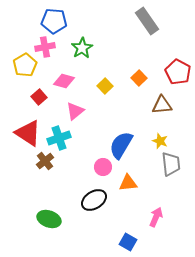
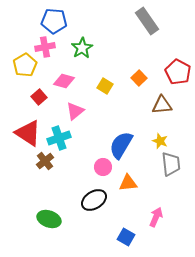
yellow square: rotated 14 degrees counterclockwise
blue square: moved 2 px left, 5 px up
